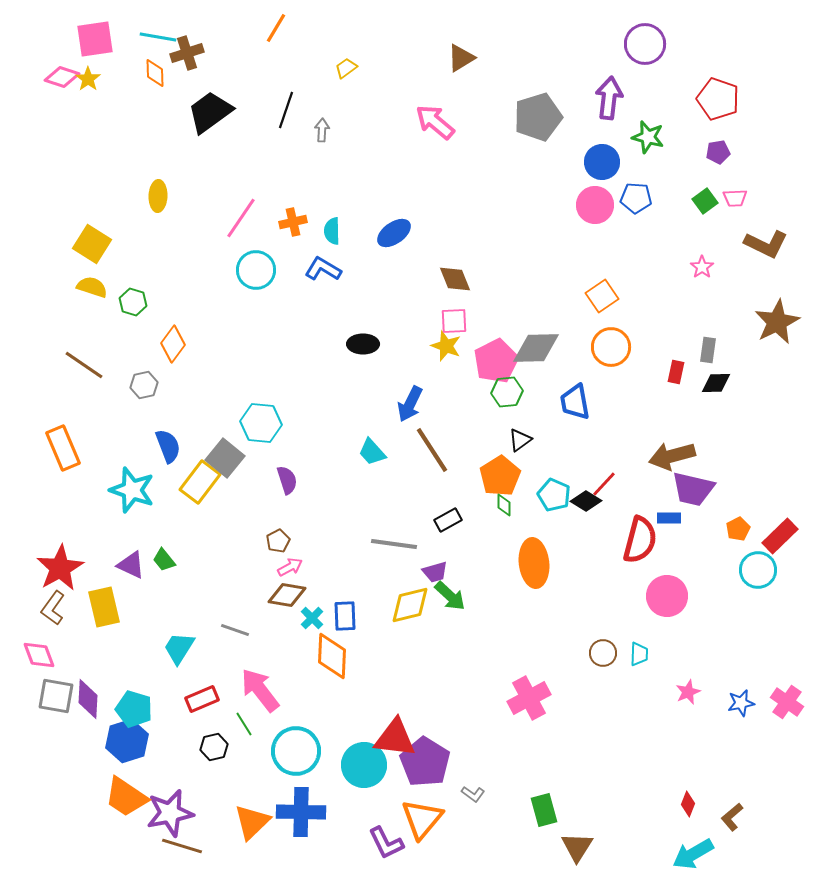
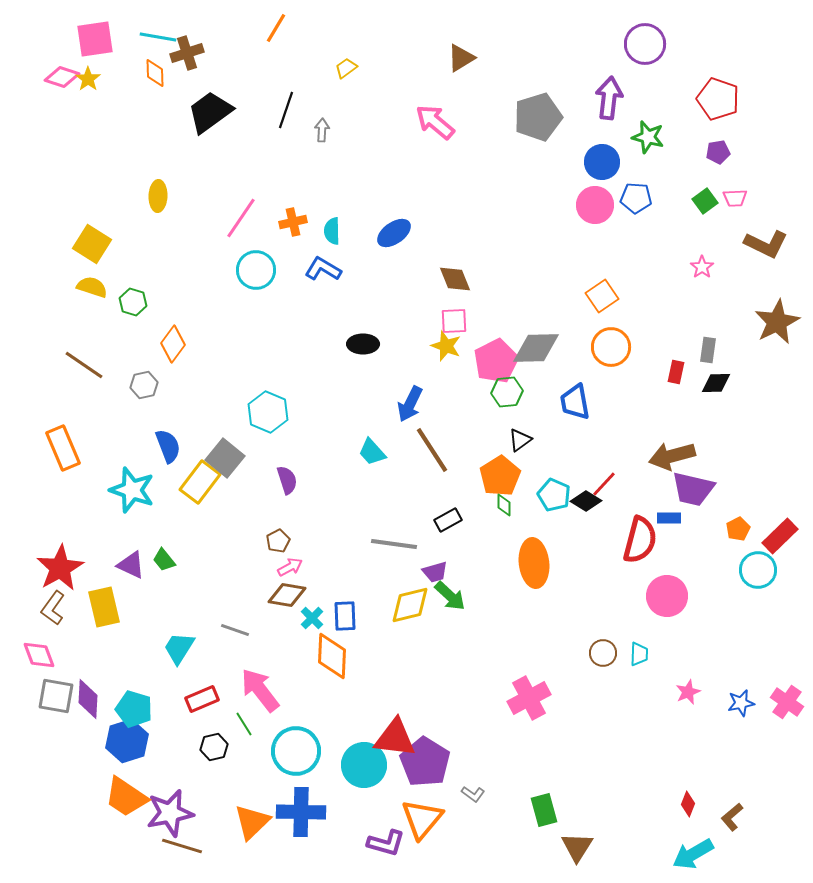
cyan hexagon at (261, 423): moved 7 px right, 11 px up; rotated 18 degrees clockwise
purple L-shape at (386, 843): rotated 48 degrees counterclockwise
